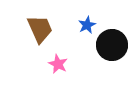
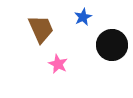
blue star: moved 4 px left, 8 px up
brown trapezoid: moved 1 px right
